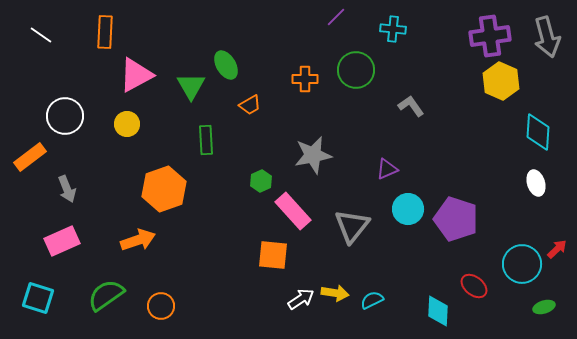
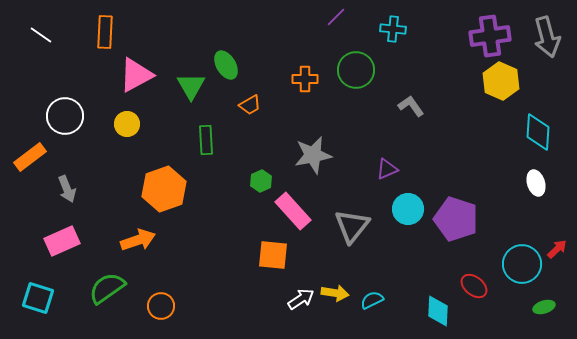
green semicircle at (106, 295): moved 1 px right, 7 px up
